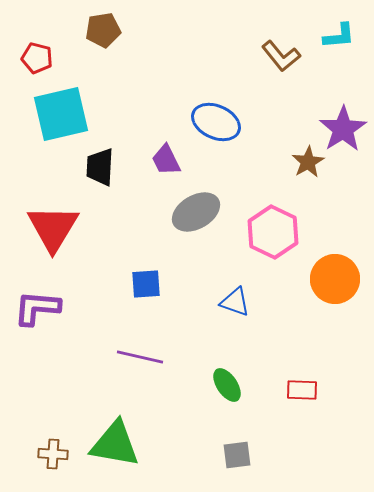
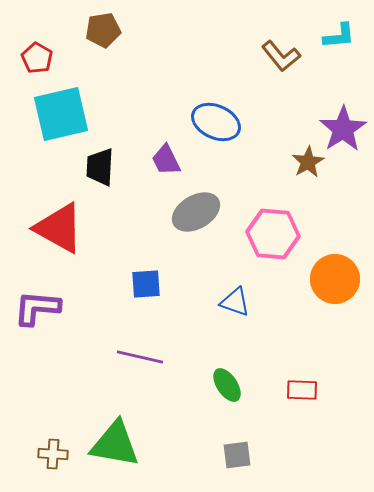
red pentagon: rotated 16 degrees clockwise
red triangle: moved 6 px right; rotated 32 degrees counterclockwise
pink hexagon: moved 2 px down; rotated 21 degrees counterclockwise
